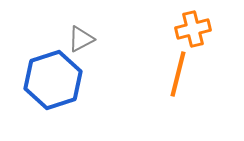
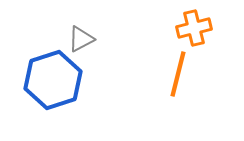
orange cross: moved 1 px right, 1 px up
